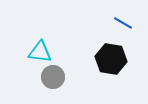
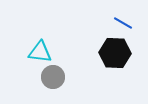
black hexagon: moved 4 px right, 6 px up; rotated 8 degrees counterclockwise
